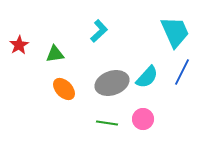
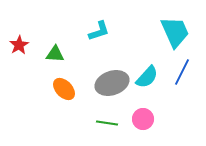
cyan L-shape: rotated 25 degrees clockwise
green triangle: rotated 12 degrees clockwise
